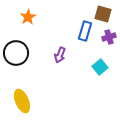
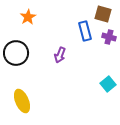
blue rectangle: rotated 30 degrees counterclockwise
purple cross: rotated 32 degrees clockwise
cyan square: moved 8 px right, 17 px down
